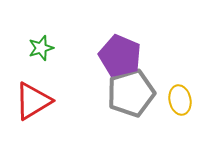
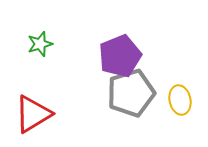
green star: moved 1 px left, 4 px up
purple pentagon: rotated 27 degrees clockwise
red triangle: moved 13 px down
